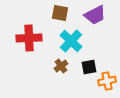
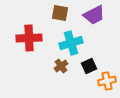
purple trapezoid: moved 1 px left
cyan cross: moved 2 px down; rotated 30 degrees clockwise
black square: moved 1 px up; rotated 14 degrees counterclockwise
